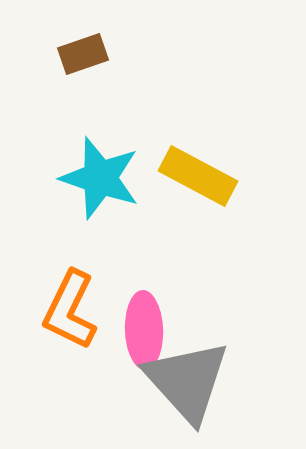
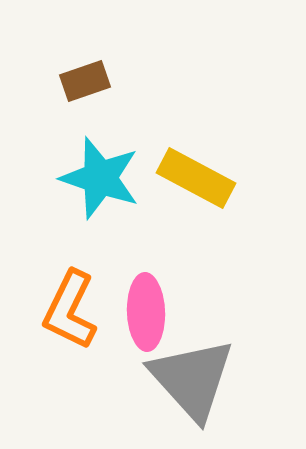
brown rectangle: moved 2 px right, 27 px down
yellow rectangle: moved 2 px left, 2 px down
pink ellipse: moved 2 px right, 18 px up
gray triangle: moved 5 px right, 2 px up
